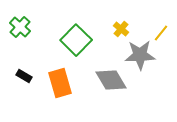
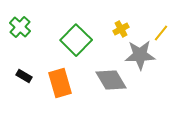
yellow cross: rotated 21 degrees clockwise
